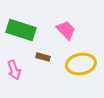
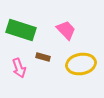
pink arrow: moved 5 px right, 2 px up
